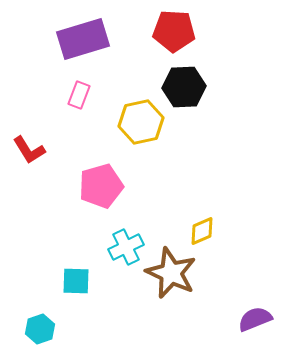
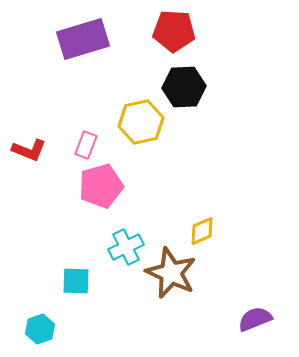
pink rectangle: moved 7 px right, 50 px down
red L-shape: rotated 36 degrees counterclockwise
